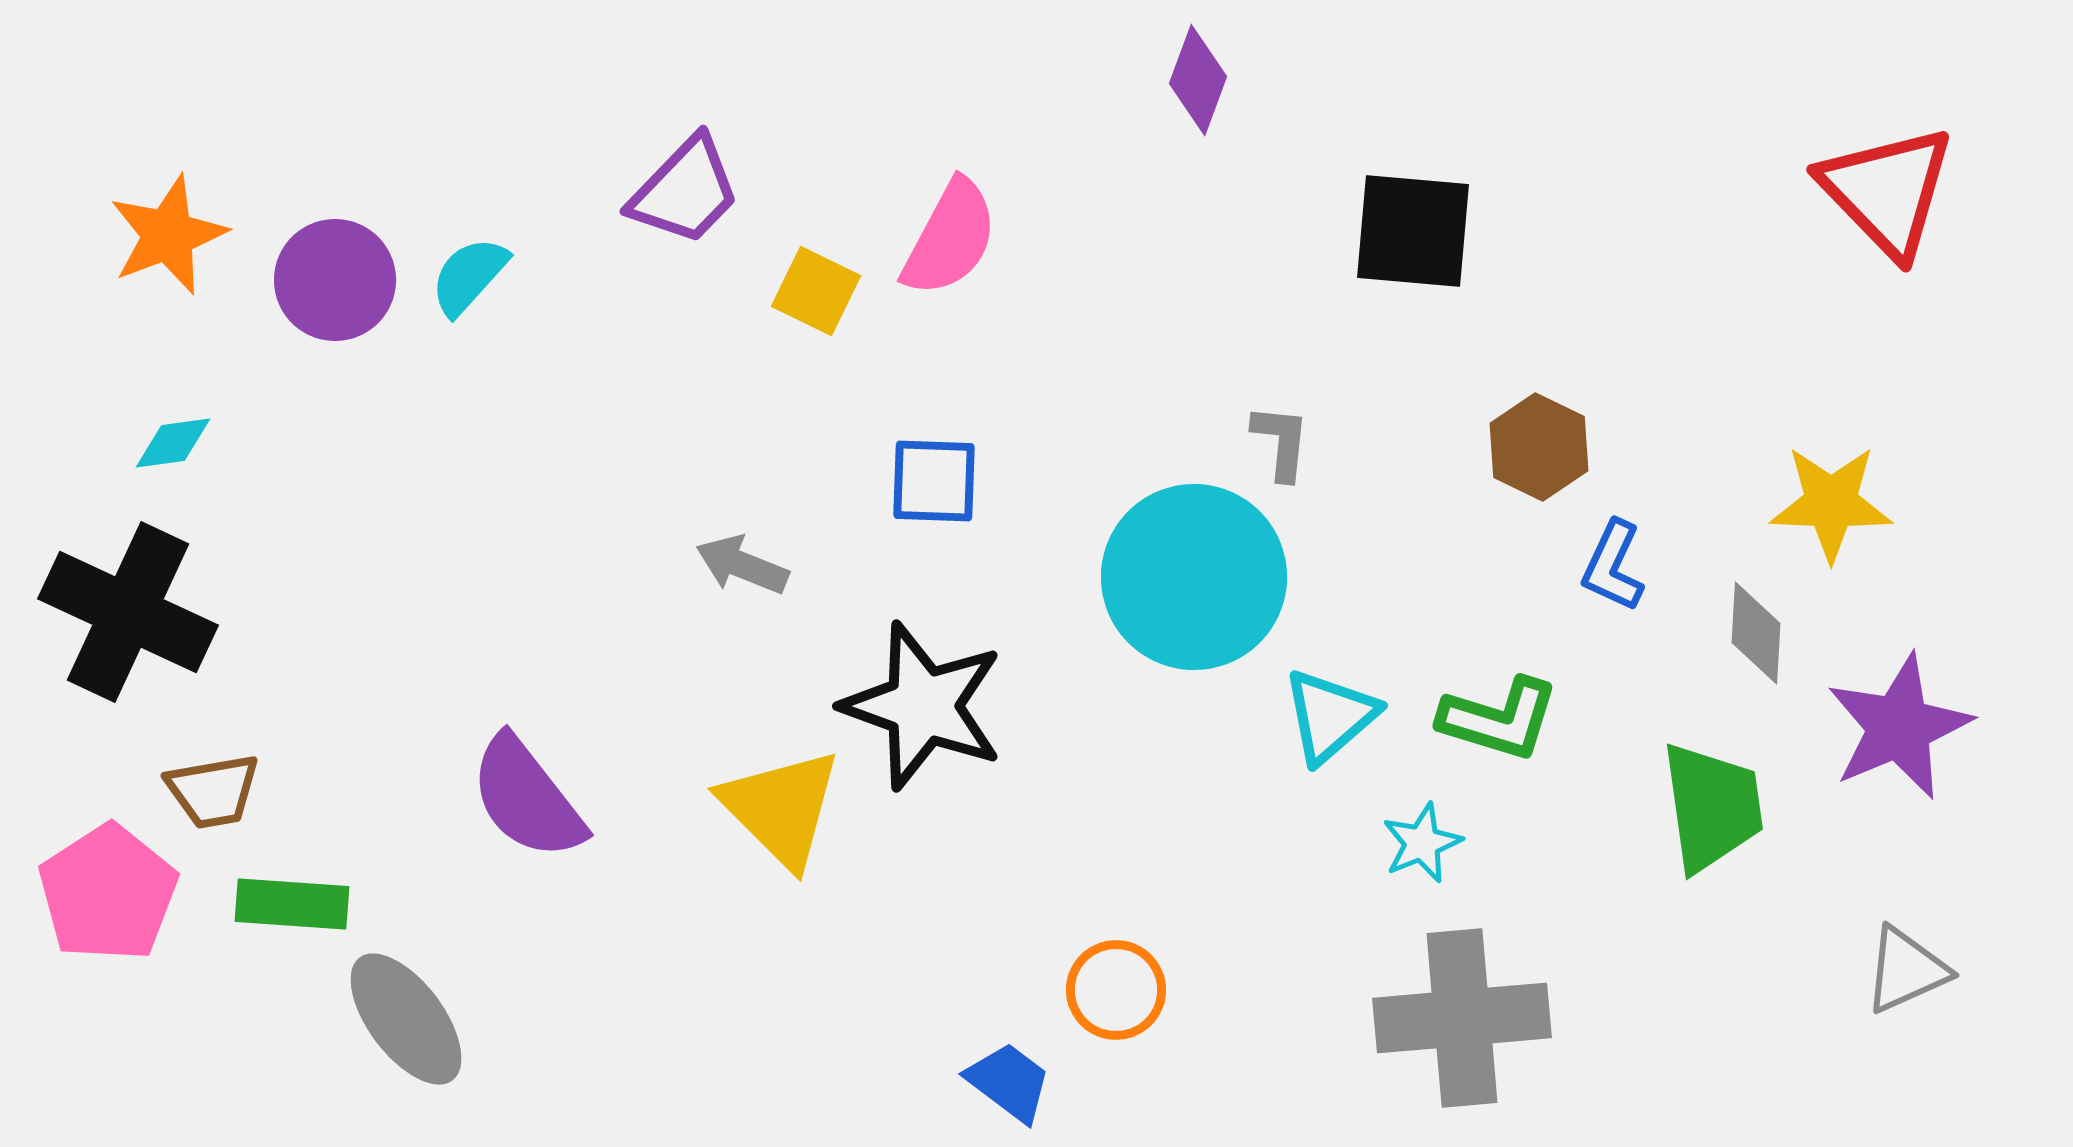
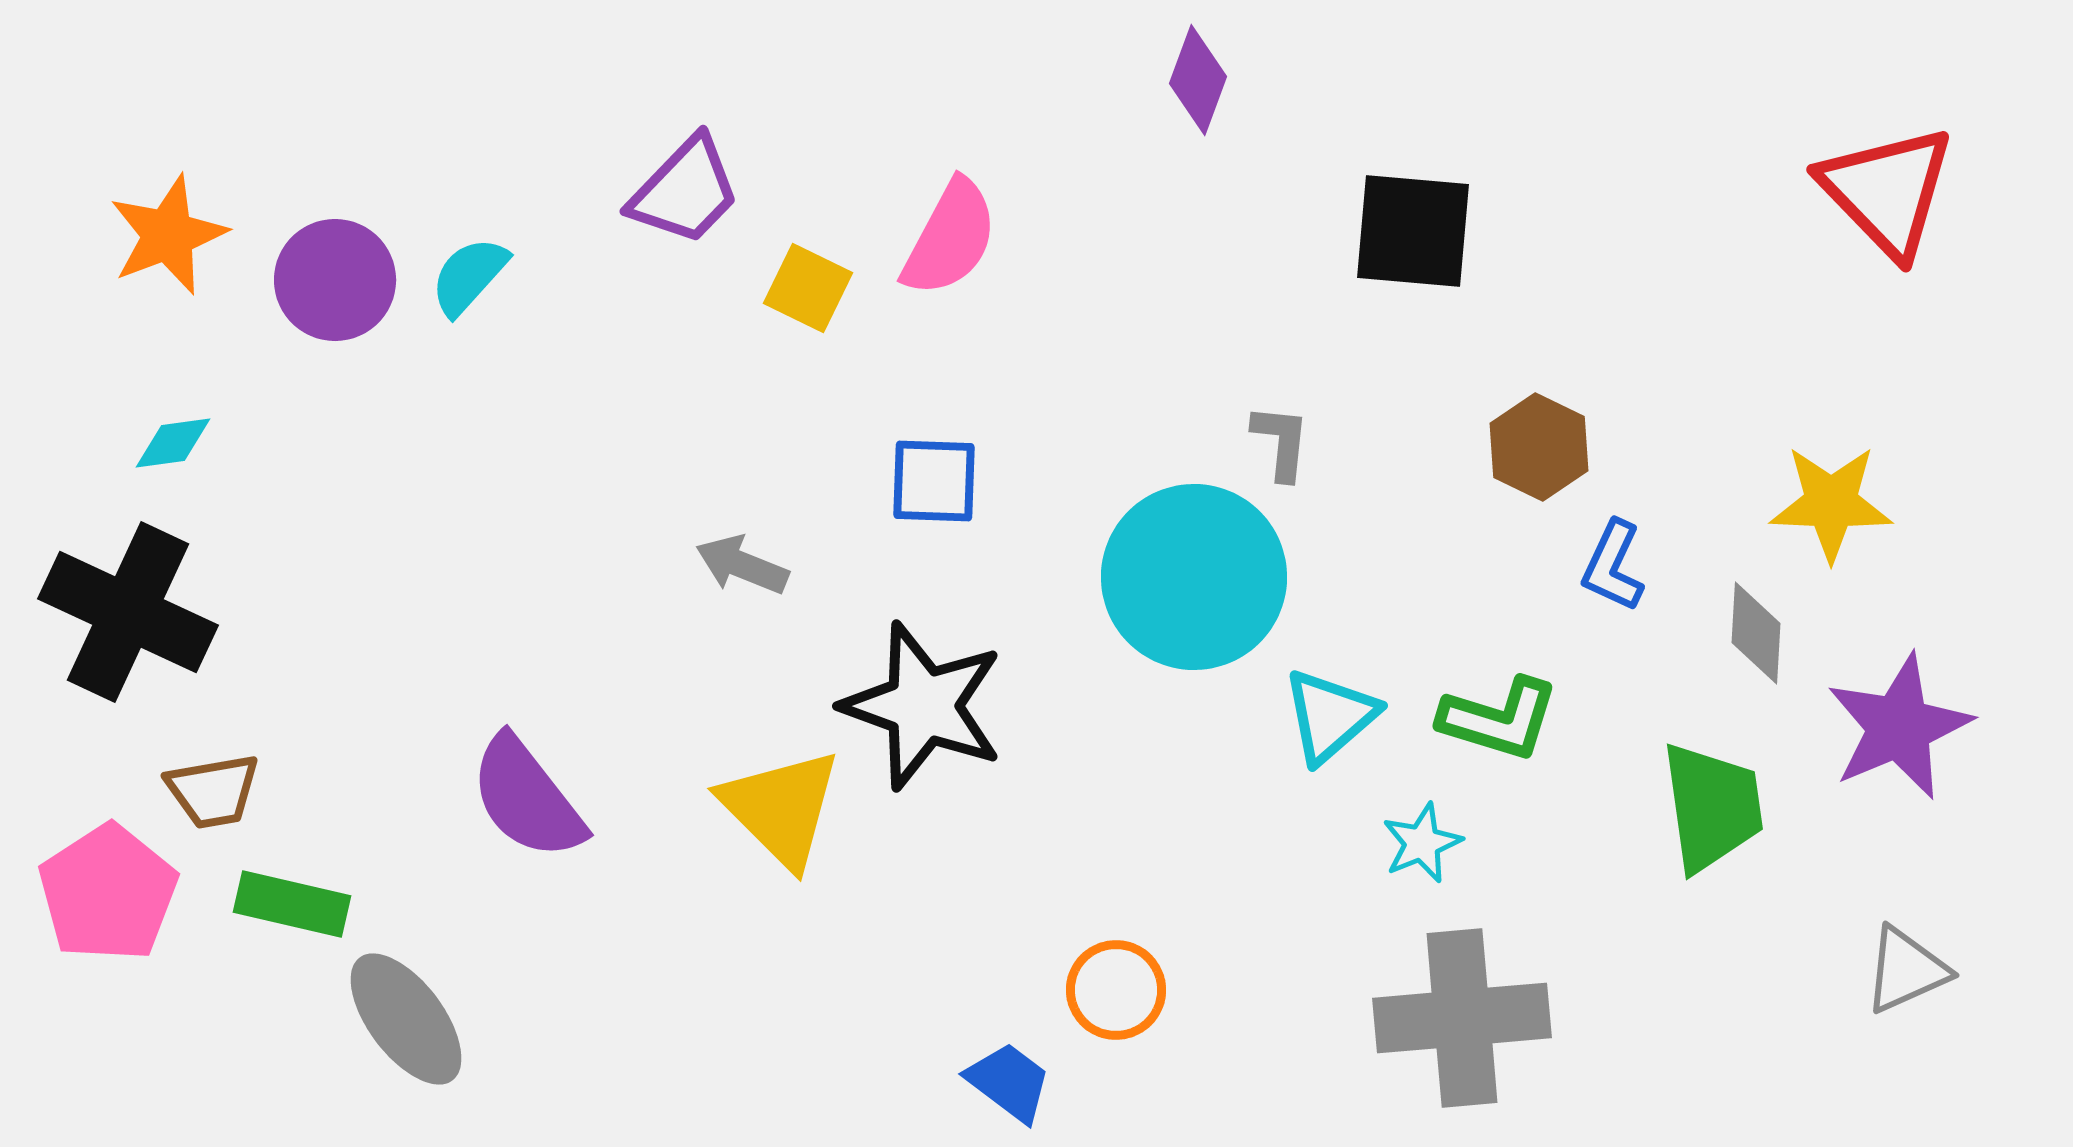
yellow square: moved 8 px left, 3 px up
green rectangle: rotated 9 degrees clockwise
